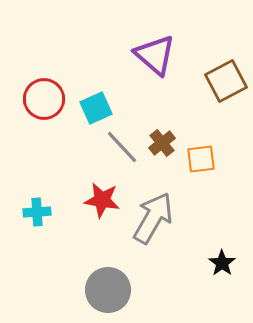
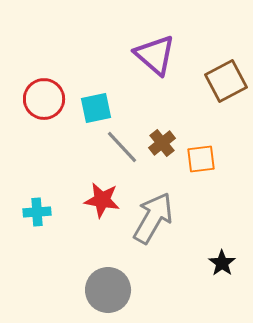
cyan square: rotated 12 degrees clockwise
